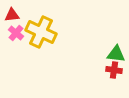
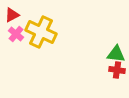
red triangle: rotated 21 degrees counterclockwise
pink cross: moved 1 px down
red cross: moved 3 px right
